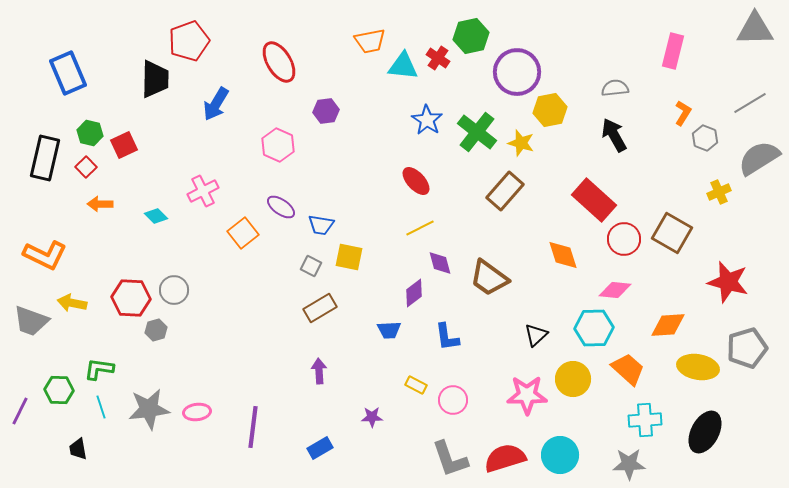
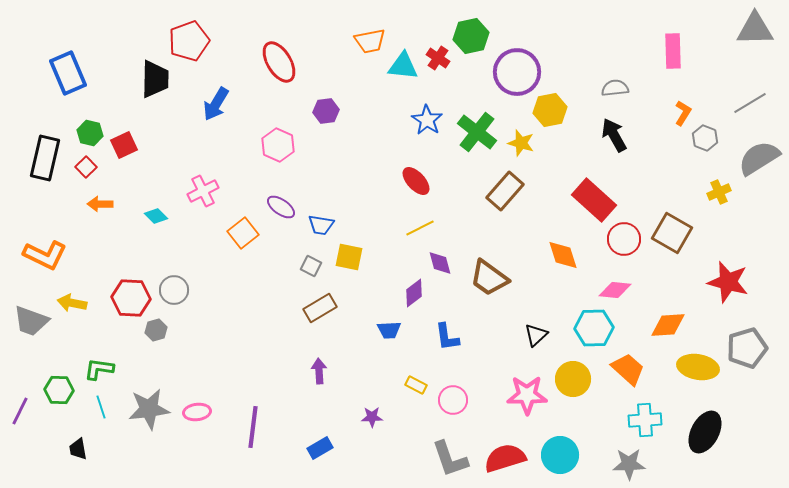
pink rectangle at (673, 51): rotated 16 degrees counterclockwise
